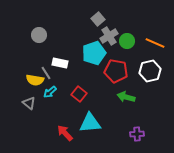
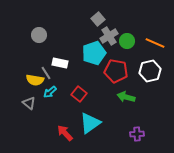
cyan triangle: rotated 30 degrees counterclockwise
